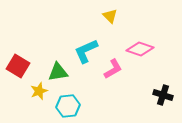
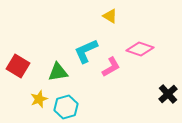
yellow triangle: rotated 14 degrees counterclockwise
pink L-shape: moved 2 px left, 2 px up
yellow star: moved 8 px down
black cross: moved 5 px right, 1 px up; rotated 30 degrees clockwise
cyan hexagon: moved 2 px left, 1 px down; rotated 10 degrees counterclockwise
